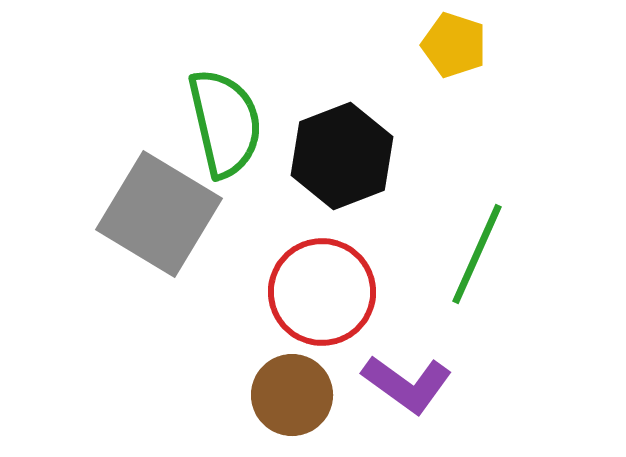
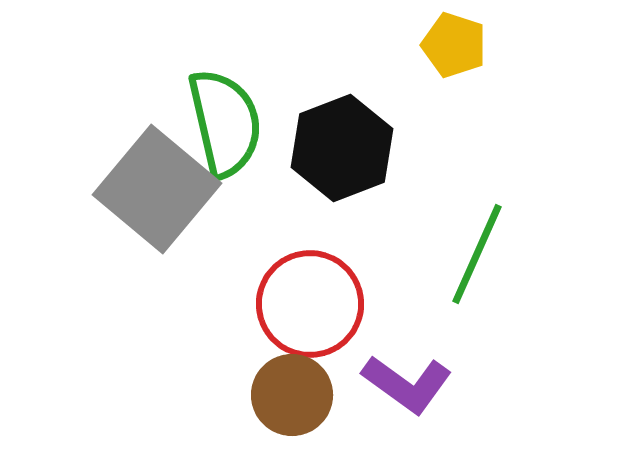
black hexagon: moved 8 px up
gray square: moved 2 px left, 25 px up; rotated 9 degrees clockwise
red circle: moved 12 px left, 12 px down
